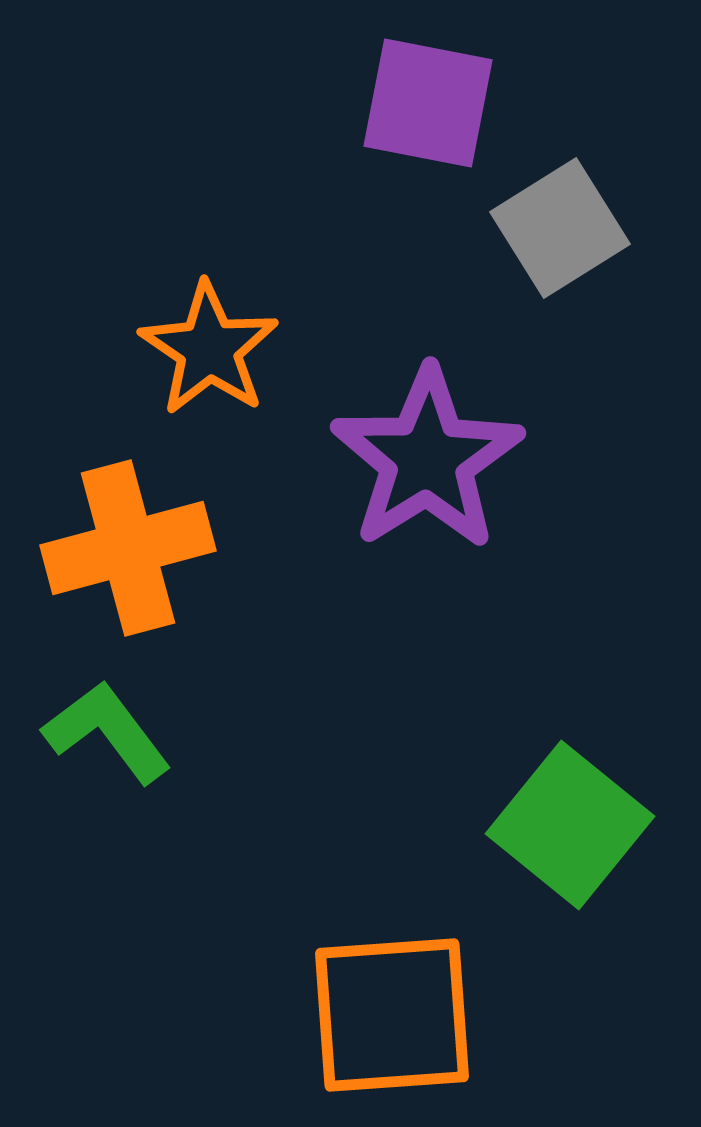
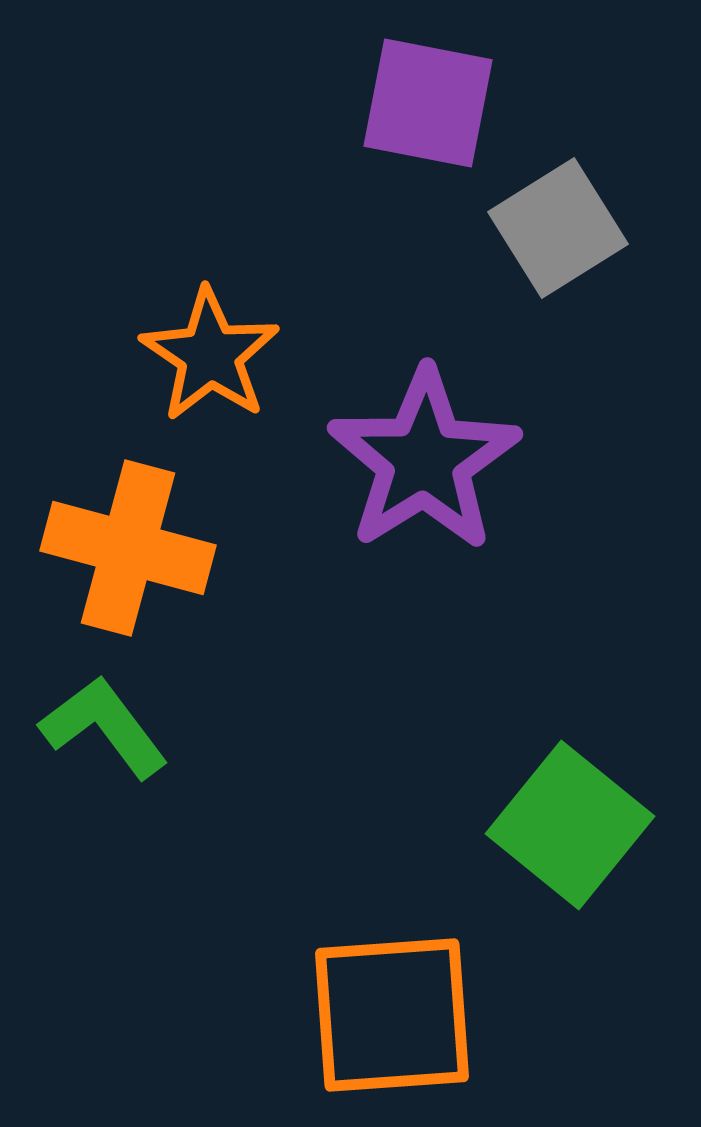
gray square: moved 2 px left
orange star: moved 1 px right, 6 px down
purple star: moved 3 px left, 1 px down
orange cross: rotated 30 degrees clockwise
green L-shape: moved 3 px left, 5 px up
